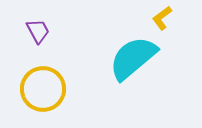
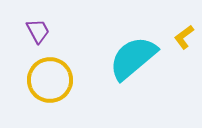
yellow L-shape: moved 22 px right, 19 px down
yellow circle: moved 7 px right, 9 px up
